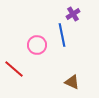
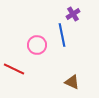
red line: rotated 15 degrees counterclockwise
